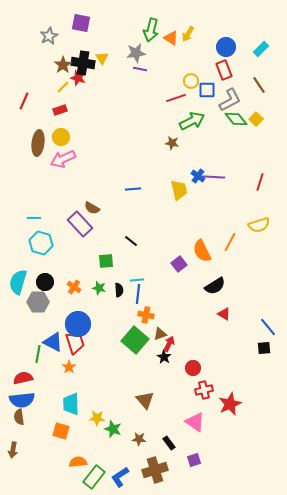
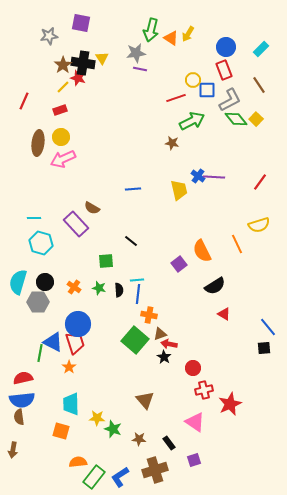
gray star at (49, 36): rotated 18 degrees clockwise
yellow circle at (191, 81): moved 2 px right, 1 px up
red line at (260, 182): rotated 18 degrees clockwise
purple rectangle at (80, 224): moved 4 px left
orange line at (230, 242): moved 7 px right, 2 px down; rotated 54 degrees counterclockwise
orange cross at (146, 315): moved 3 px right
red arrow at (169, 344): rotated 105 degrees counterclockwise
green line at (38, 354): moved 2 px right, 1 px up
